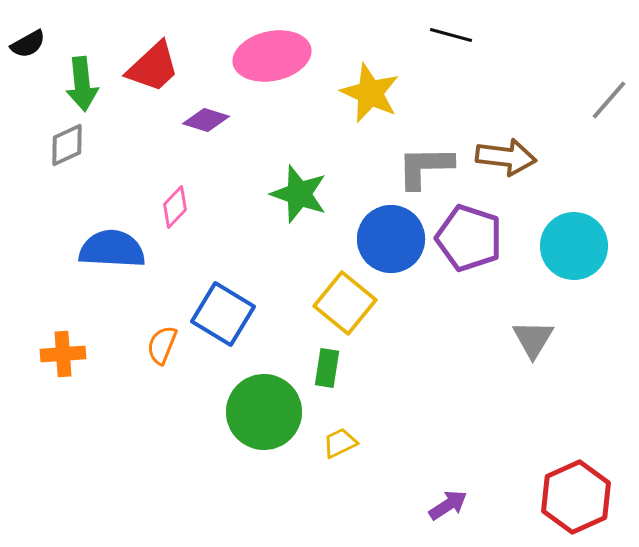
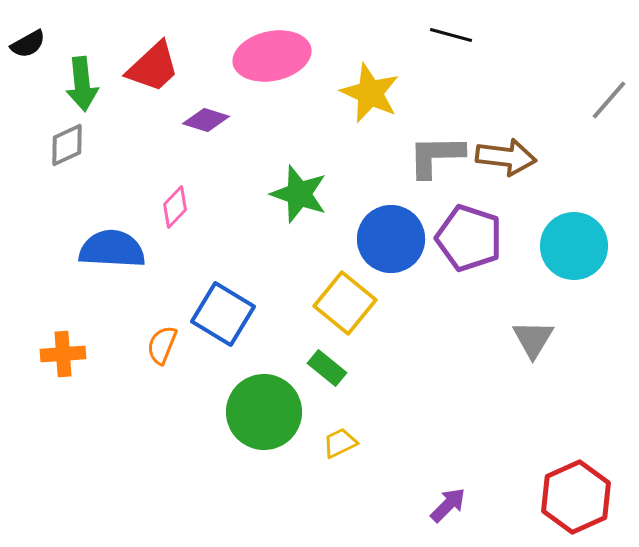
gray L-shape: moved 11 px right, 11 px up
green rectangle: rotated 60 degrees counterclockwise
purple arrow: rotated 12 degrees counterclockwise
